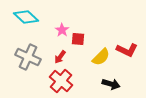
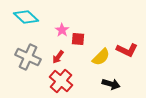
red arrow: moved 2 px left
